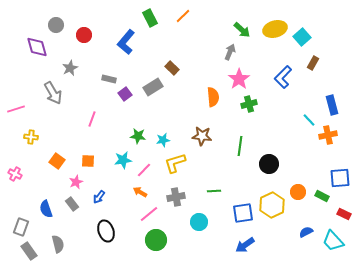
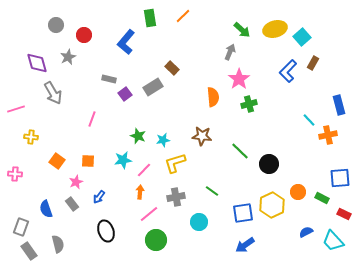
green rectangle at (150, 18): rotated 18 degrees clockwise
purple diamond at (37, 47): moved 16 px down
gray star at (70, 68): moved 2 px left, 11 px up
blue L-shape at (283, 77): moved 5 px right, 6 px up
blue rectangle at (332, 105): moved 7 px right
green star at (138, 136): rotated 14 degrees clockwise
green line at (240, 146): moved 5 px down; rotated 54 degrees counterclockwise
pink cross at (15, 174): rotated 24 degrees counterclockwise
green line at (214, 191): moved 2 px left; rotated 40 degrees clockwise
orange arrow at (140, 192): rotated 64 degrees clockwise
green rectangle at (322, 196): moved 2 px down
